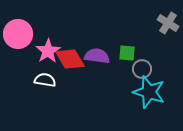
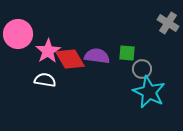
cyan star: rotated 8 degrees clockwise
